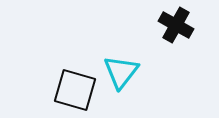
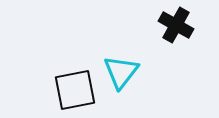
black square: rotated 27 degrees counterclockwise
